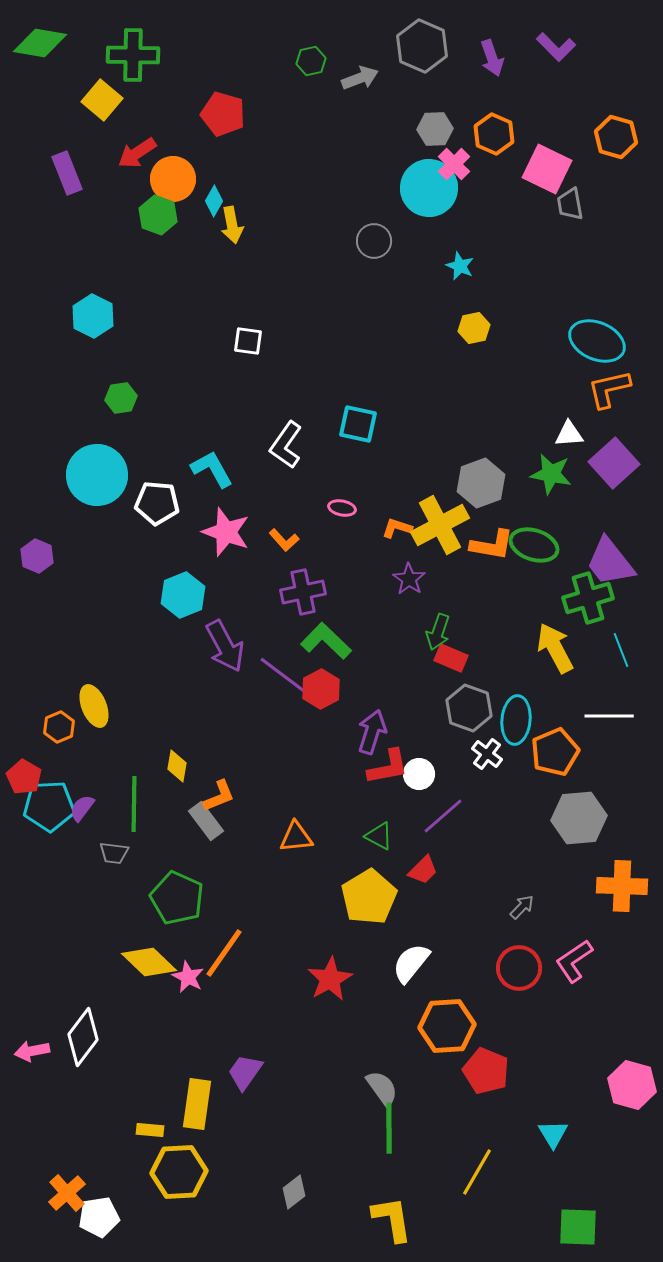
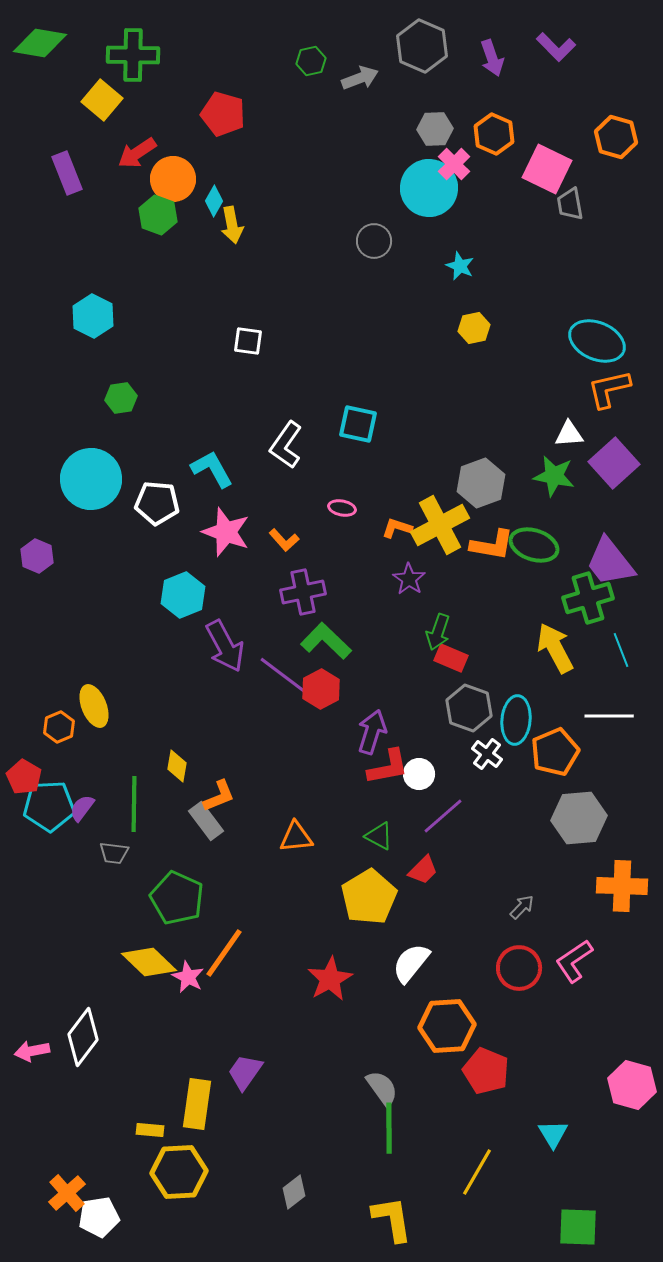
green star at (551, 474): moved 3 px right, 2 px down
cyan circle at (97, 475): moved 6 px left, 4 px down
